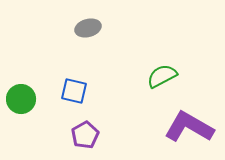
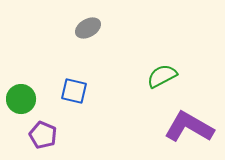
gray ellipse: rotated 15 degrees counterclockwise
purple pentagon: moved 42 px left; rotated 20 degrees counterclockwise
